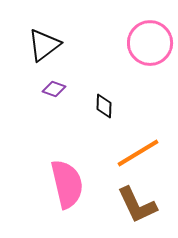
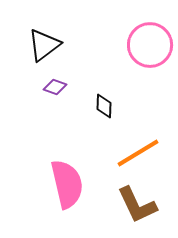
pink circle: moved 2 px down
purple diamond: moved 1 px right, 2 px up
